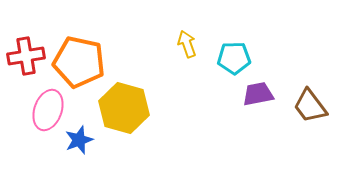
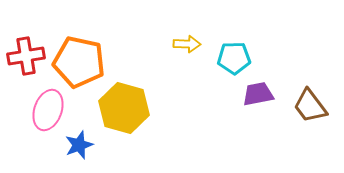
yellow arrow: rotated 112 degrees clockwise
blue star: moved 5 px down
